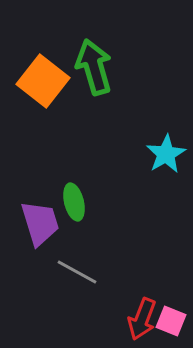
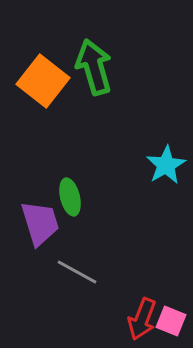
cyan star: moved 11 px down
green ellipse: moved 4 px left, 5 px up
